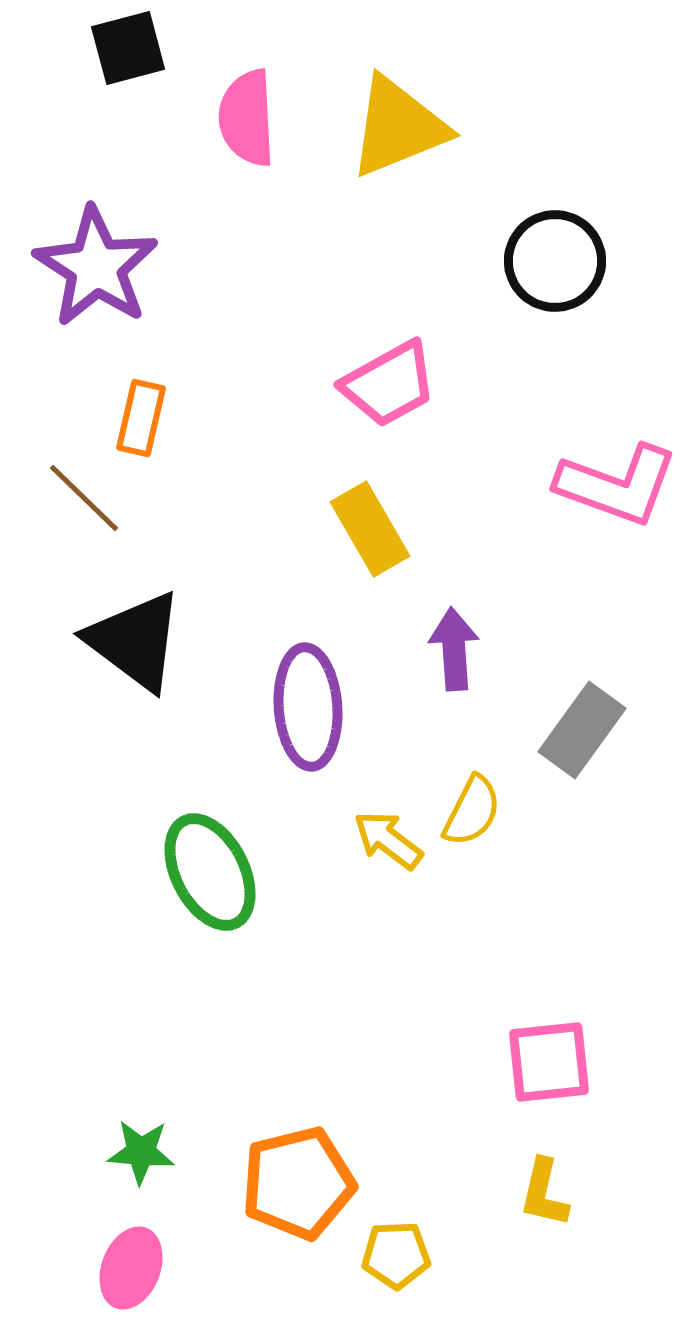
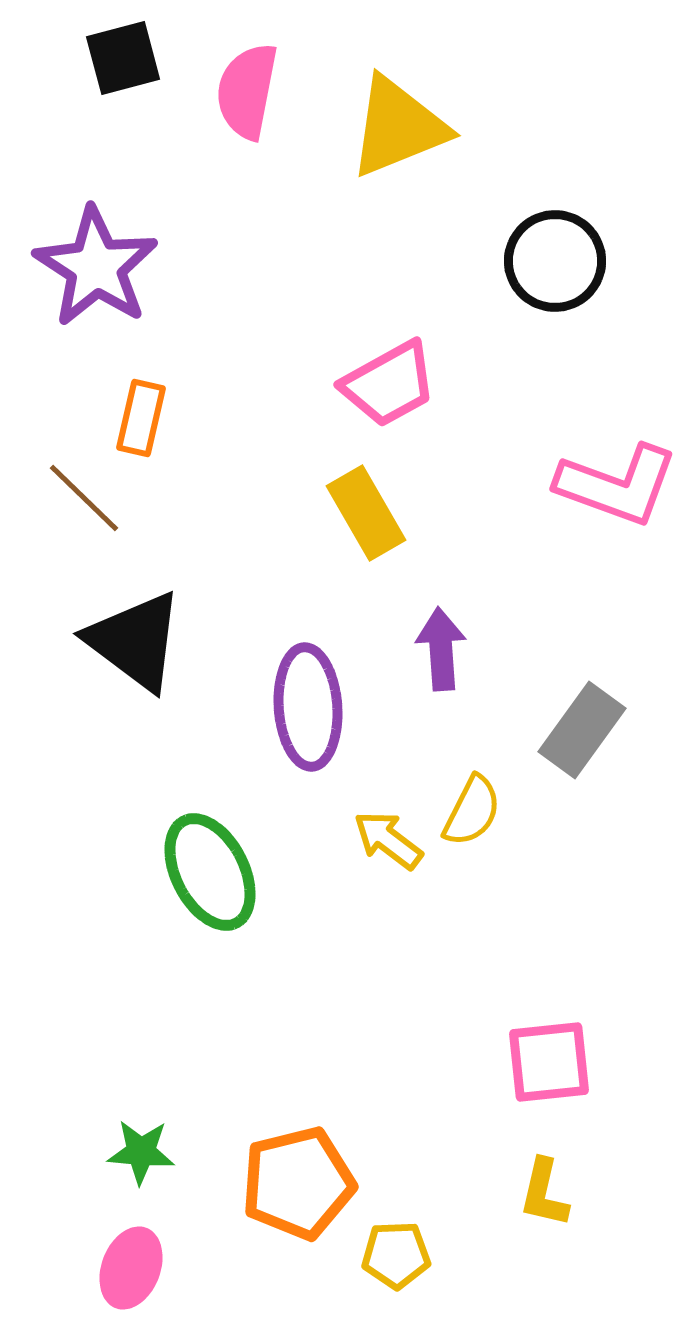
black square: moved 5 px left, 10 px down
pink semicircle: moved 27 px up; rotated 14 degrees clockwise
yellow rectangle: moved 4 px left, 16 px up
purple arrow: moved 13 px left
